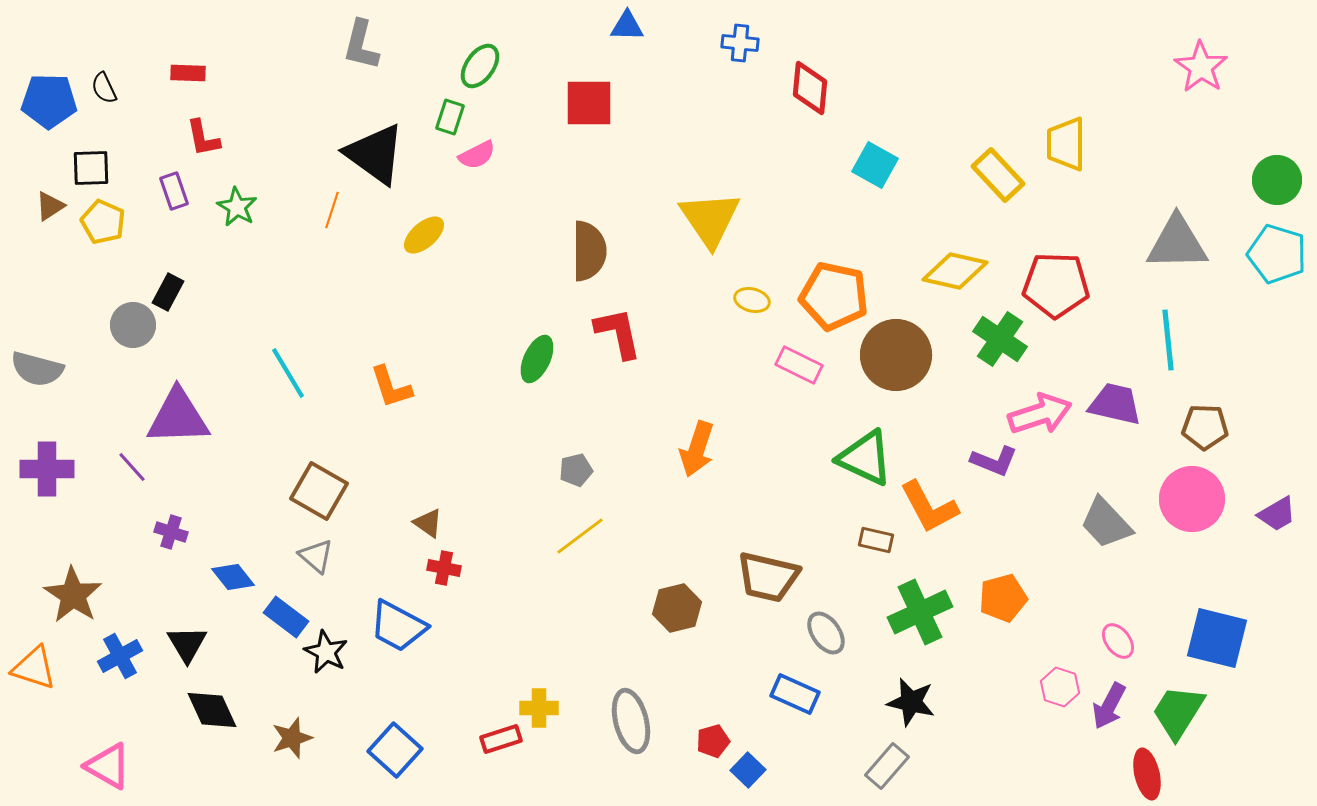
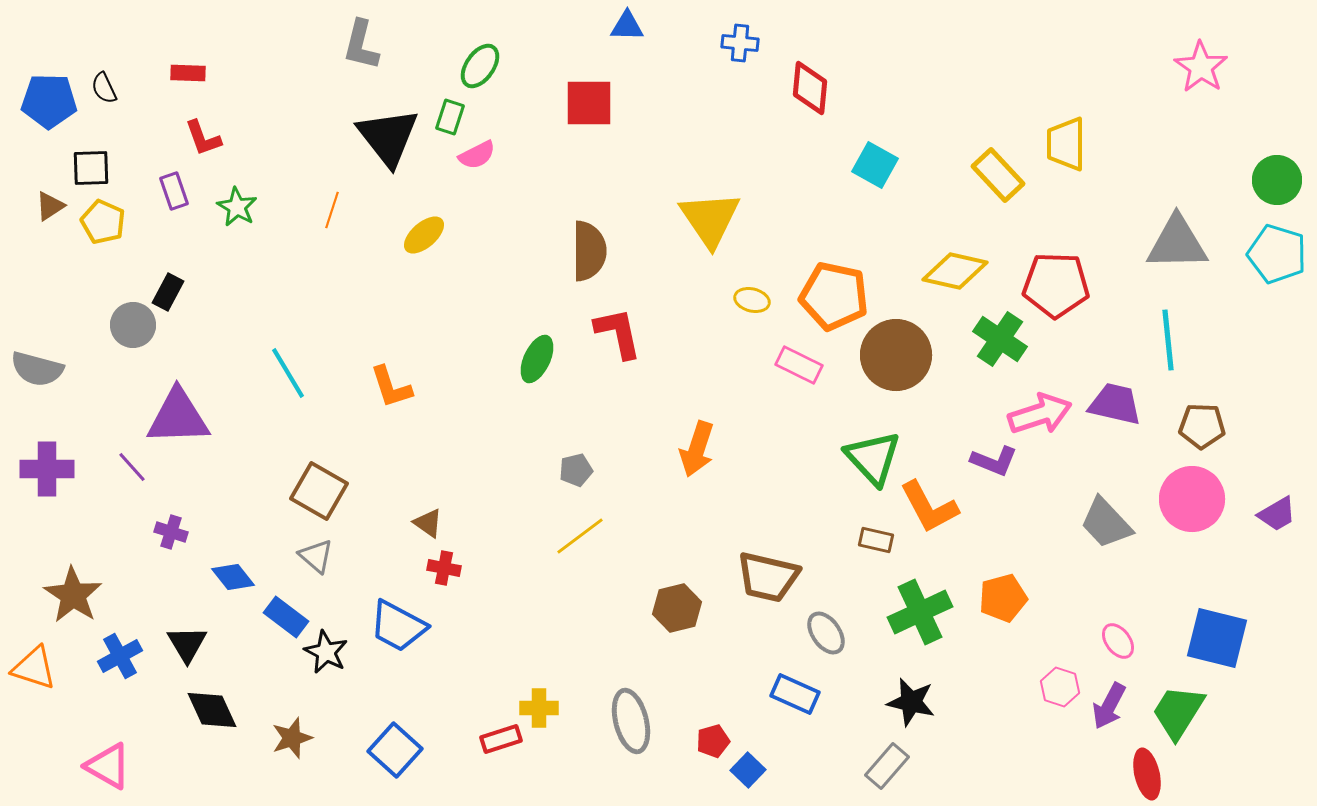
red L-shape at (203, 138): rotated 9 degrees counterclockwise
black triangle at (375, 154): moved 13 px right, 17 px up; rotated 16 degrees clockwise
brown pentagon at (1205, 427): moved 3 px left, 1 px up
green triangle at (865, 458): moved 8 px right; rotated 22 degrees clockwise
